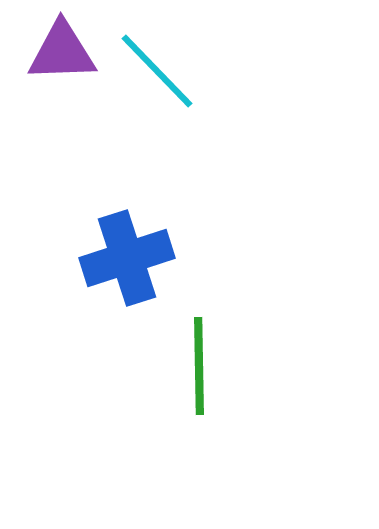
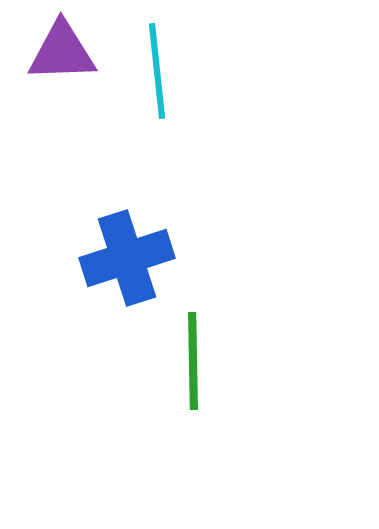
cyan line: rotated 38 degrees clockwise
green line: moved 6 px left, 5 px up
